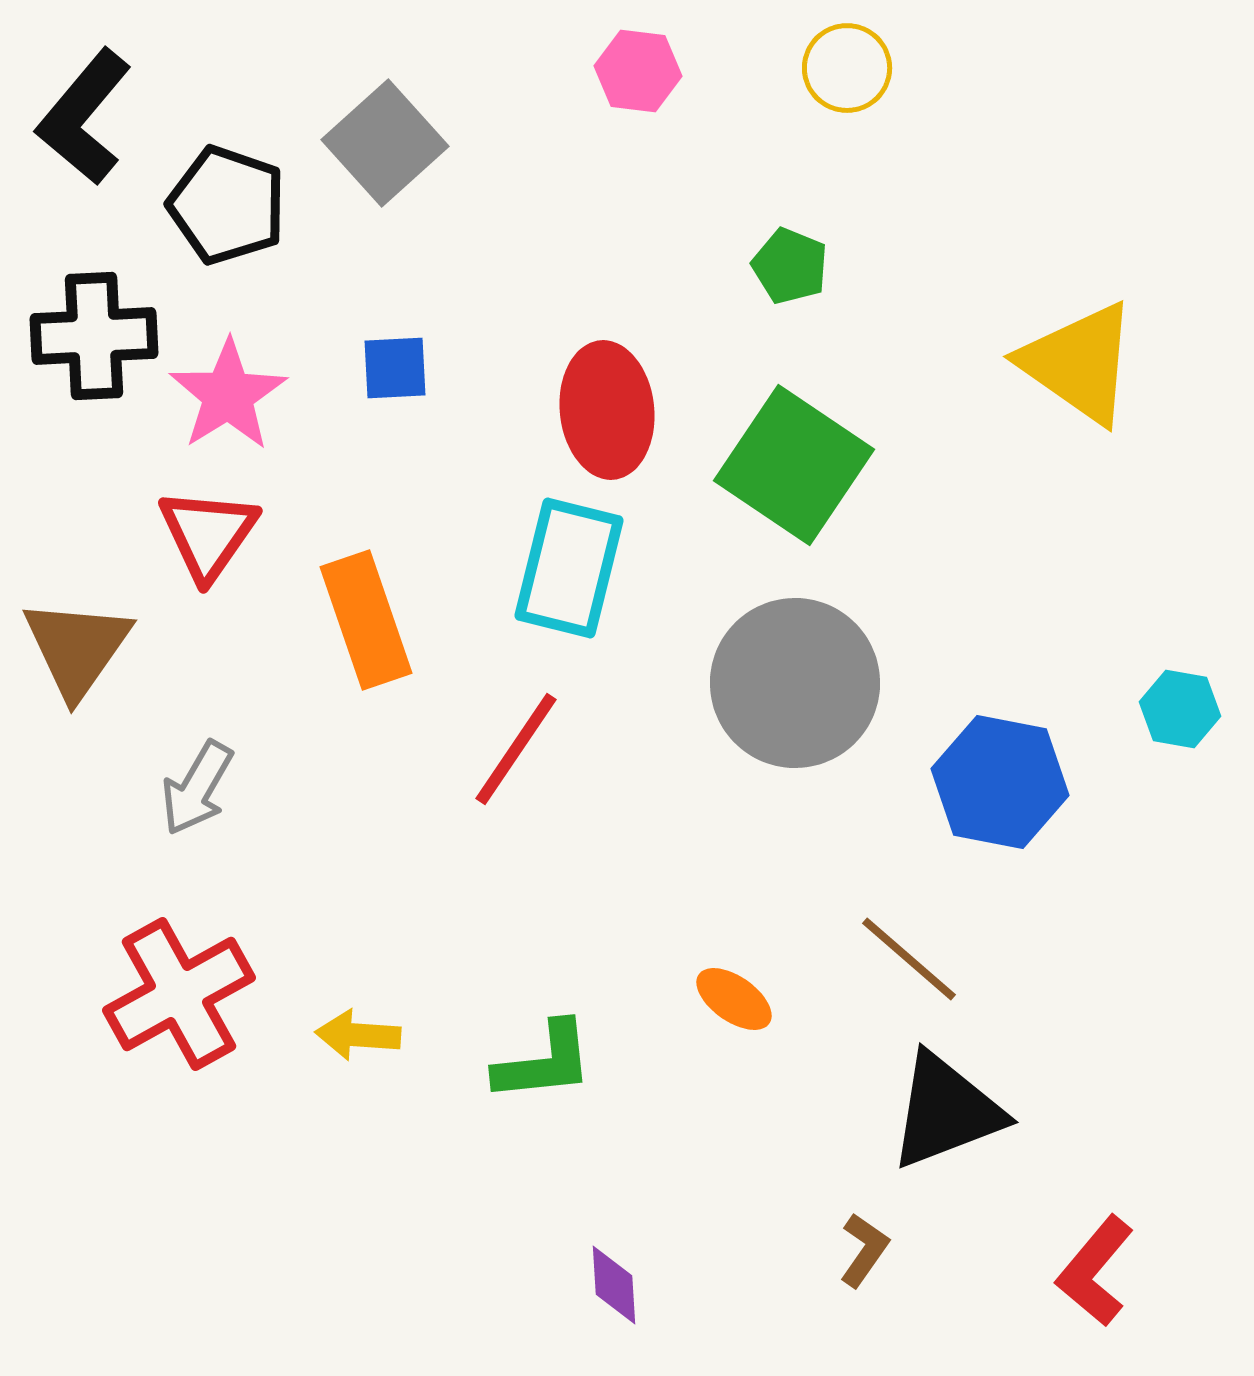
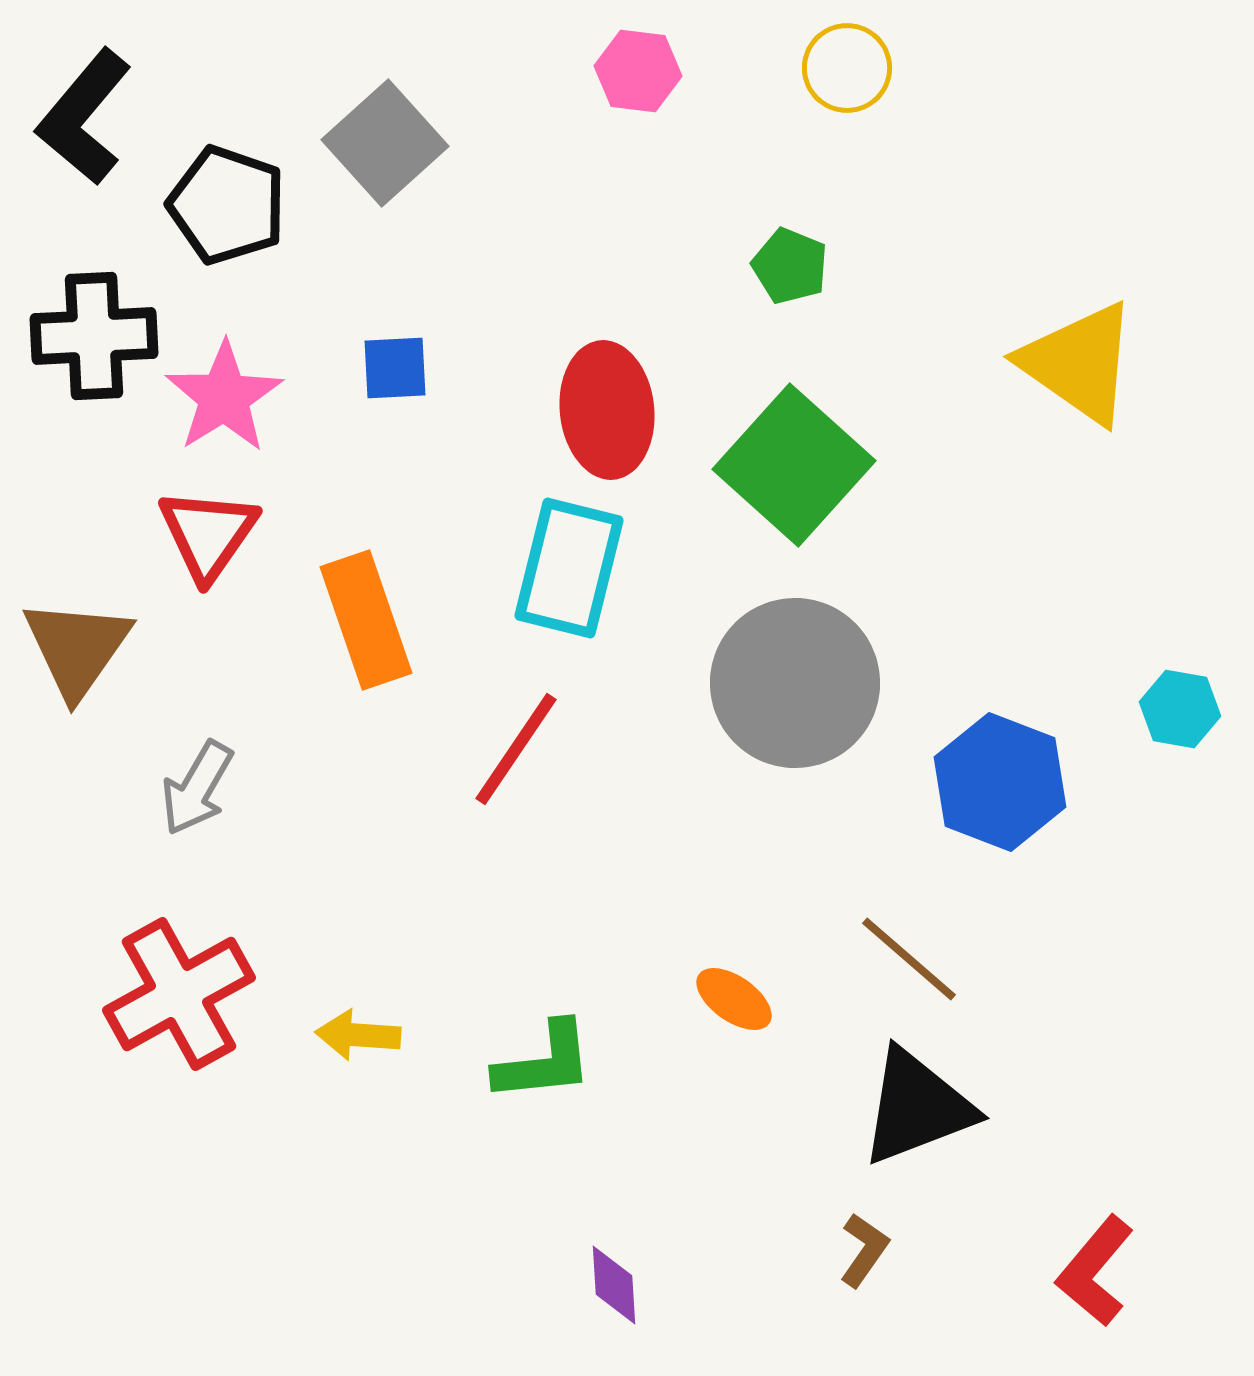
pink star: moved 4 px left, 2 px down
green square: rotated 8 degrees clockwise
blue hexagon: rotated 10 degrees clockwise
black triangle: moved 29 px left, 4 px up
